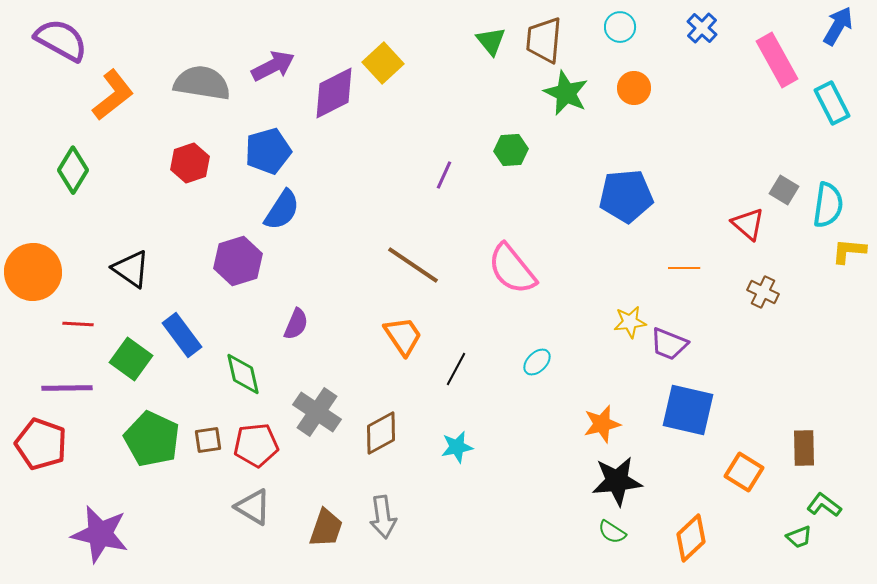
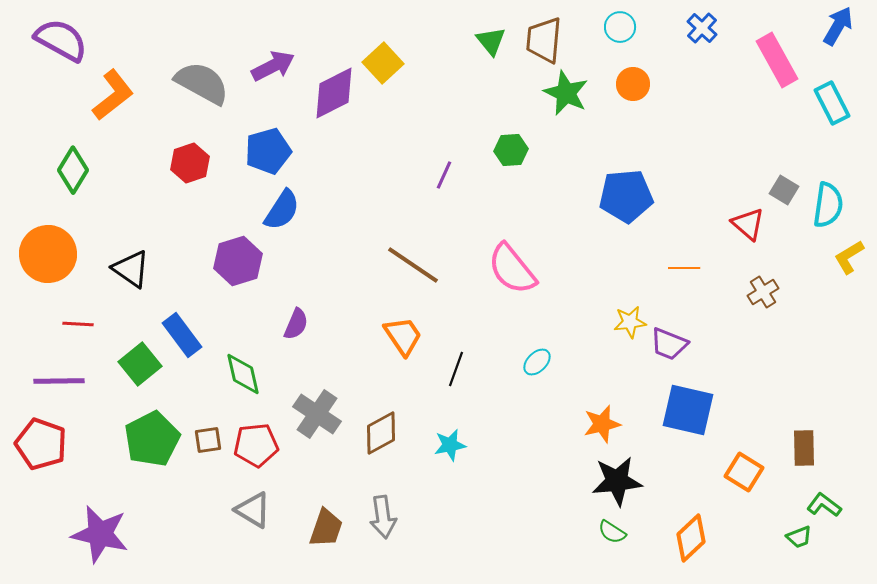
gray semicircle at (202, 83): rotated 20 degrees clockwise
orange circle at (634, 88): moved 1 px left, 4 px up
yellow L-shape at (849, 251): moved 6 px down; rotated 36 degrees counterclockwise
orange circle at (33, 272): moved 15 px right, 18 px up
brown cross at (763, 292): rotated 32 degrees clockwise
green square at (131, 359): moved 9 px right, 5 px down; rotated 15 degrees clockwise
black line at (456, 369): rotated 8 degrees counterclockwise
purple line at (67, 388): moved 8 px left, 7 px up
gray cross at (317, 412): moved 2 px down
green pentagon at (152, 439): rotated 20 degrees clockwise
cyan star at (457, 447): moved 7 px left, 2 px up
gray triangle at (253, 507): moved 3 px down
